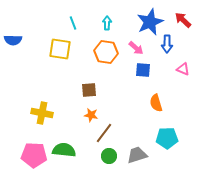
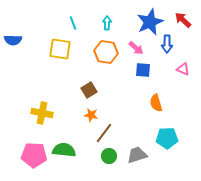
brown square: rotated 28 degrees counterclockwise
